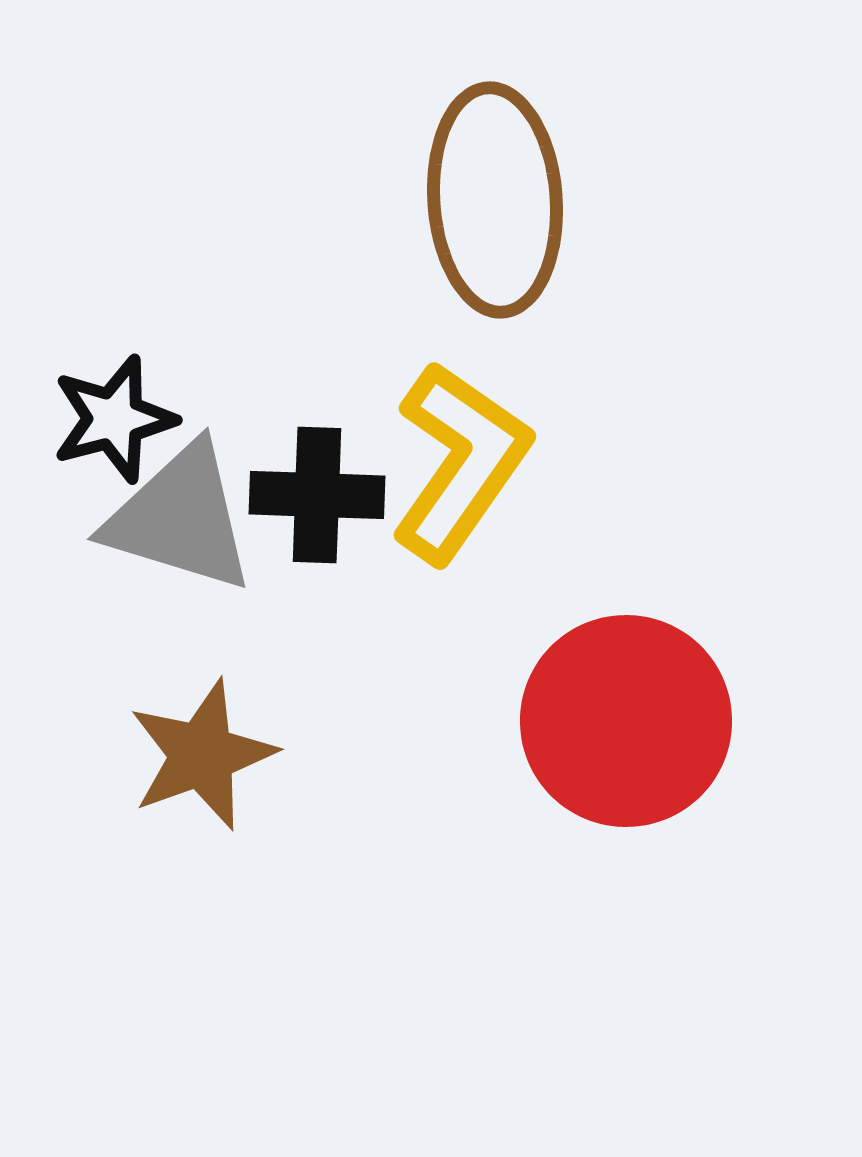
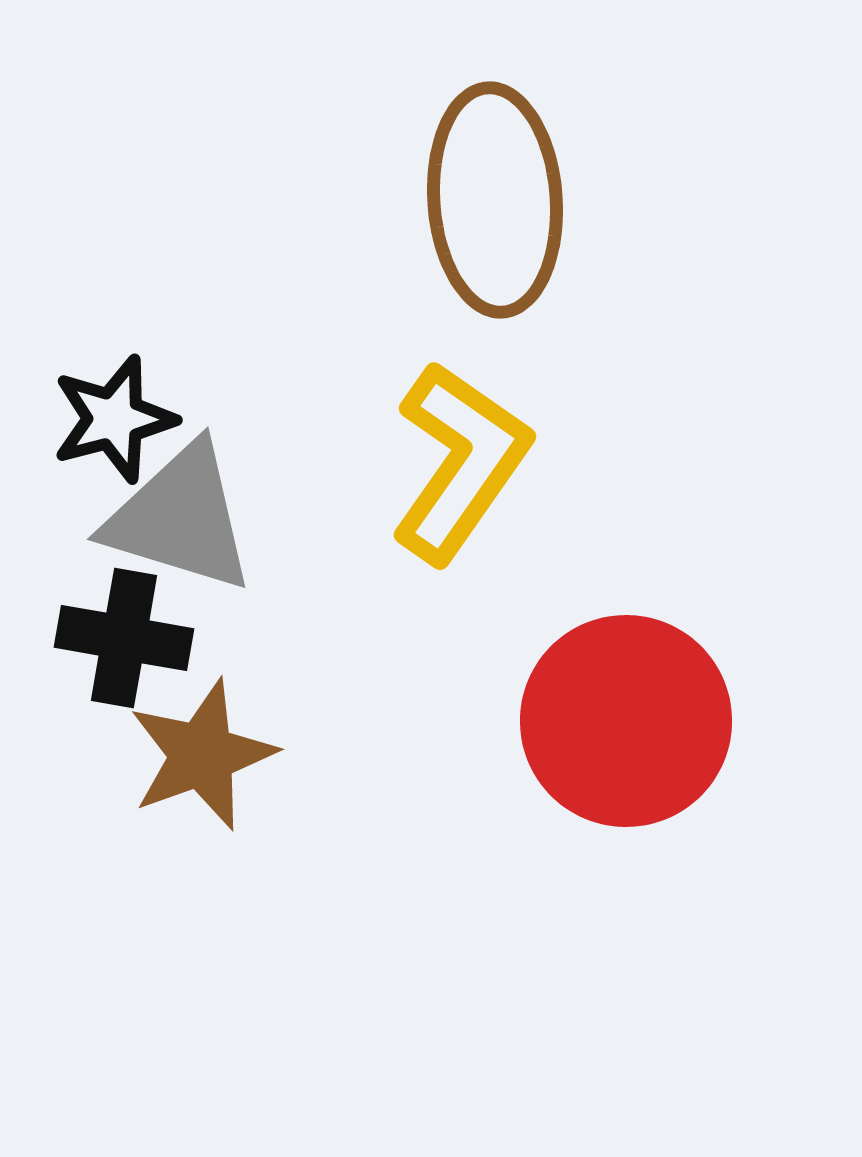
black cross: moved 193 px left, 143 px down; rotated 8 degrees clockwise
